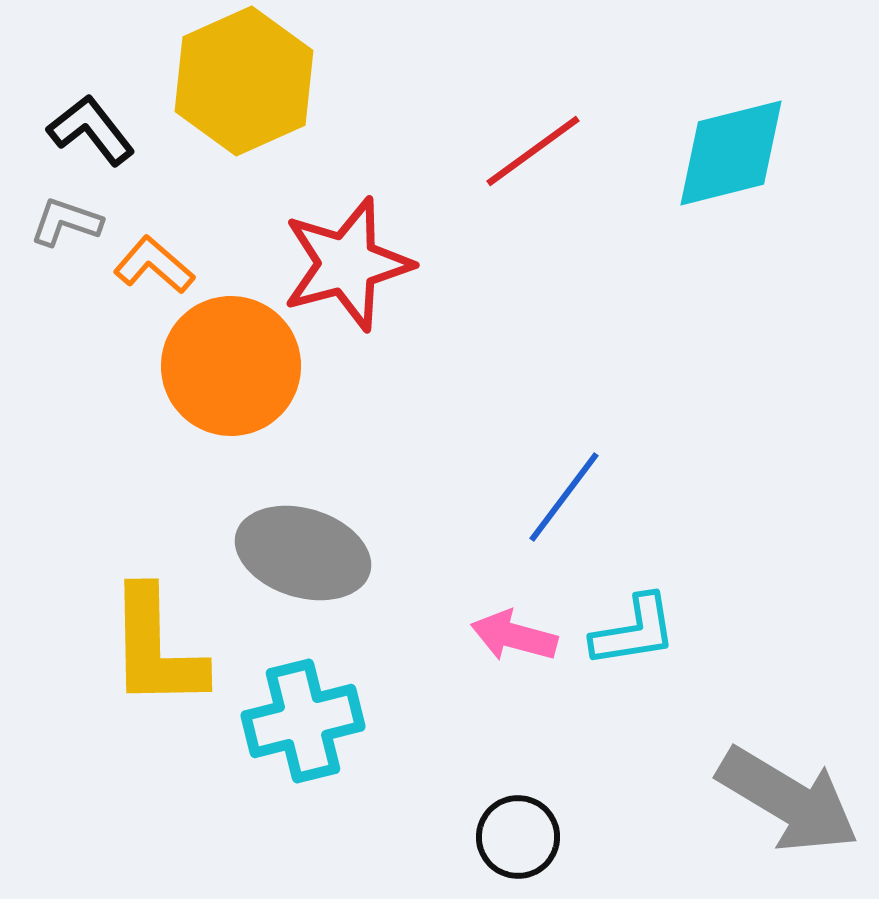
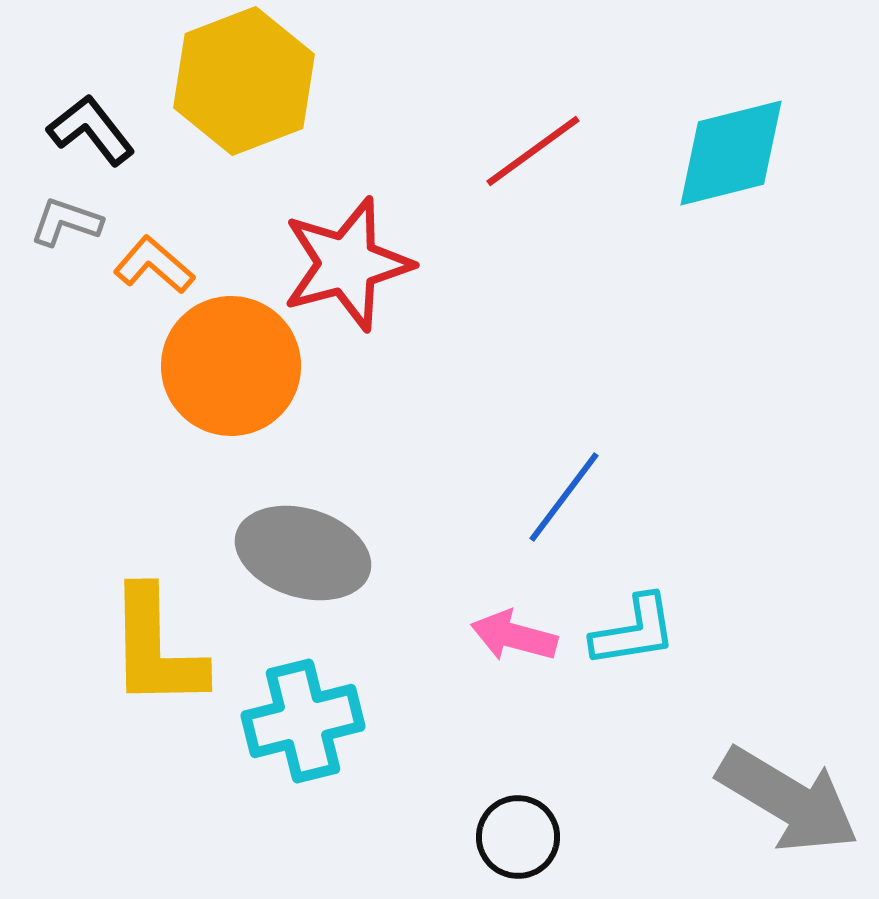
yellow hexagon: rotated 3 degrees clockwise
